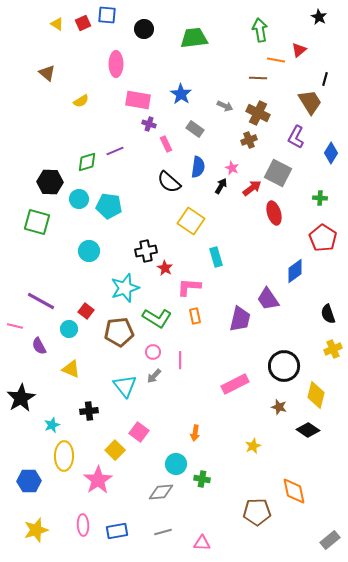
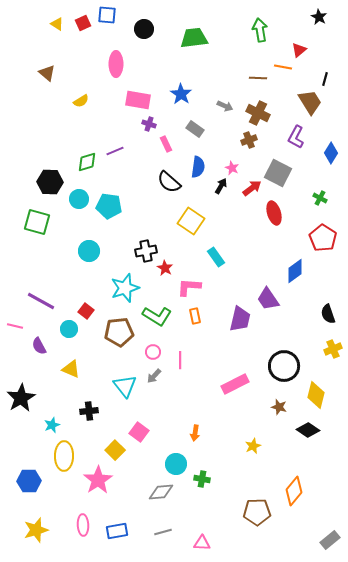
orange line at (276, 60): moved 7 px right, 7 px down
green cross at (320, 198): rotated 24 degrees clockwise
cyan rectangle at (216, 257): rotated 18 degrees counterclockwise
green L-shape at (157, 318): moved 2 px up
orange diamond at (294, 491): rotated 52 degrees clockwise
